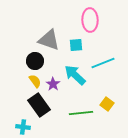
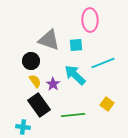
black circle: moved 4 px left
green line: moved 8 px left, 2 px down
